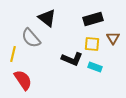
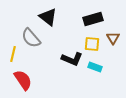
black triangle: moved 1 px right, 1 px up
